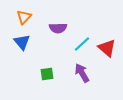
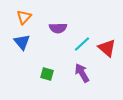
green square: rotated 24 degrees clockwise
